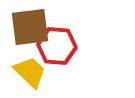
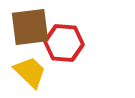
red hexagon: moved 7 px right, 3 px up
